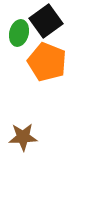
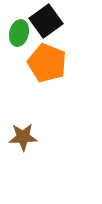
orange pentagon: moved 1 px down
